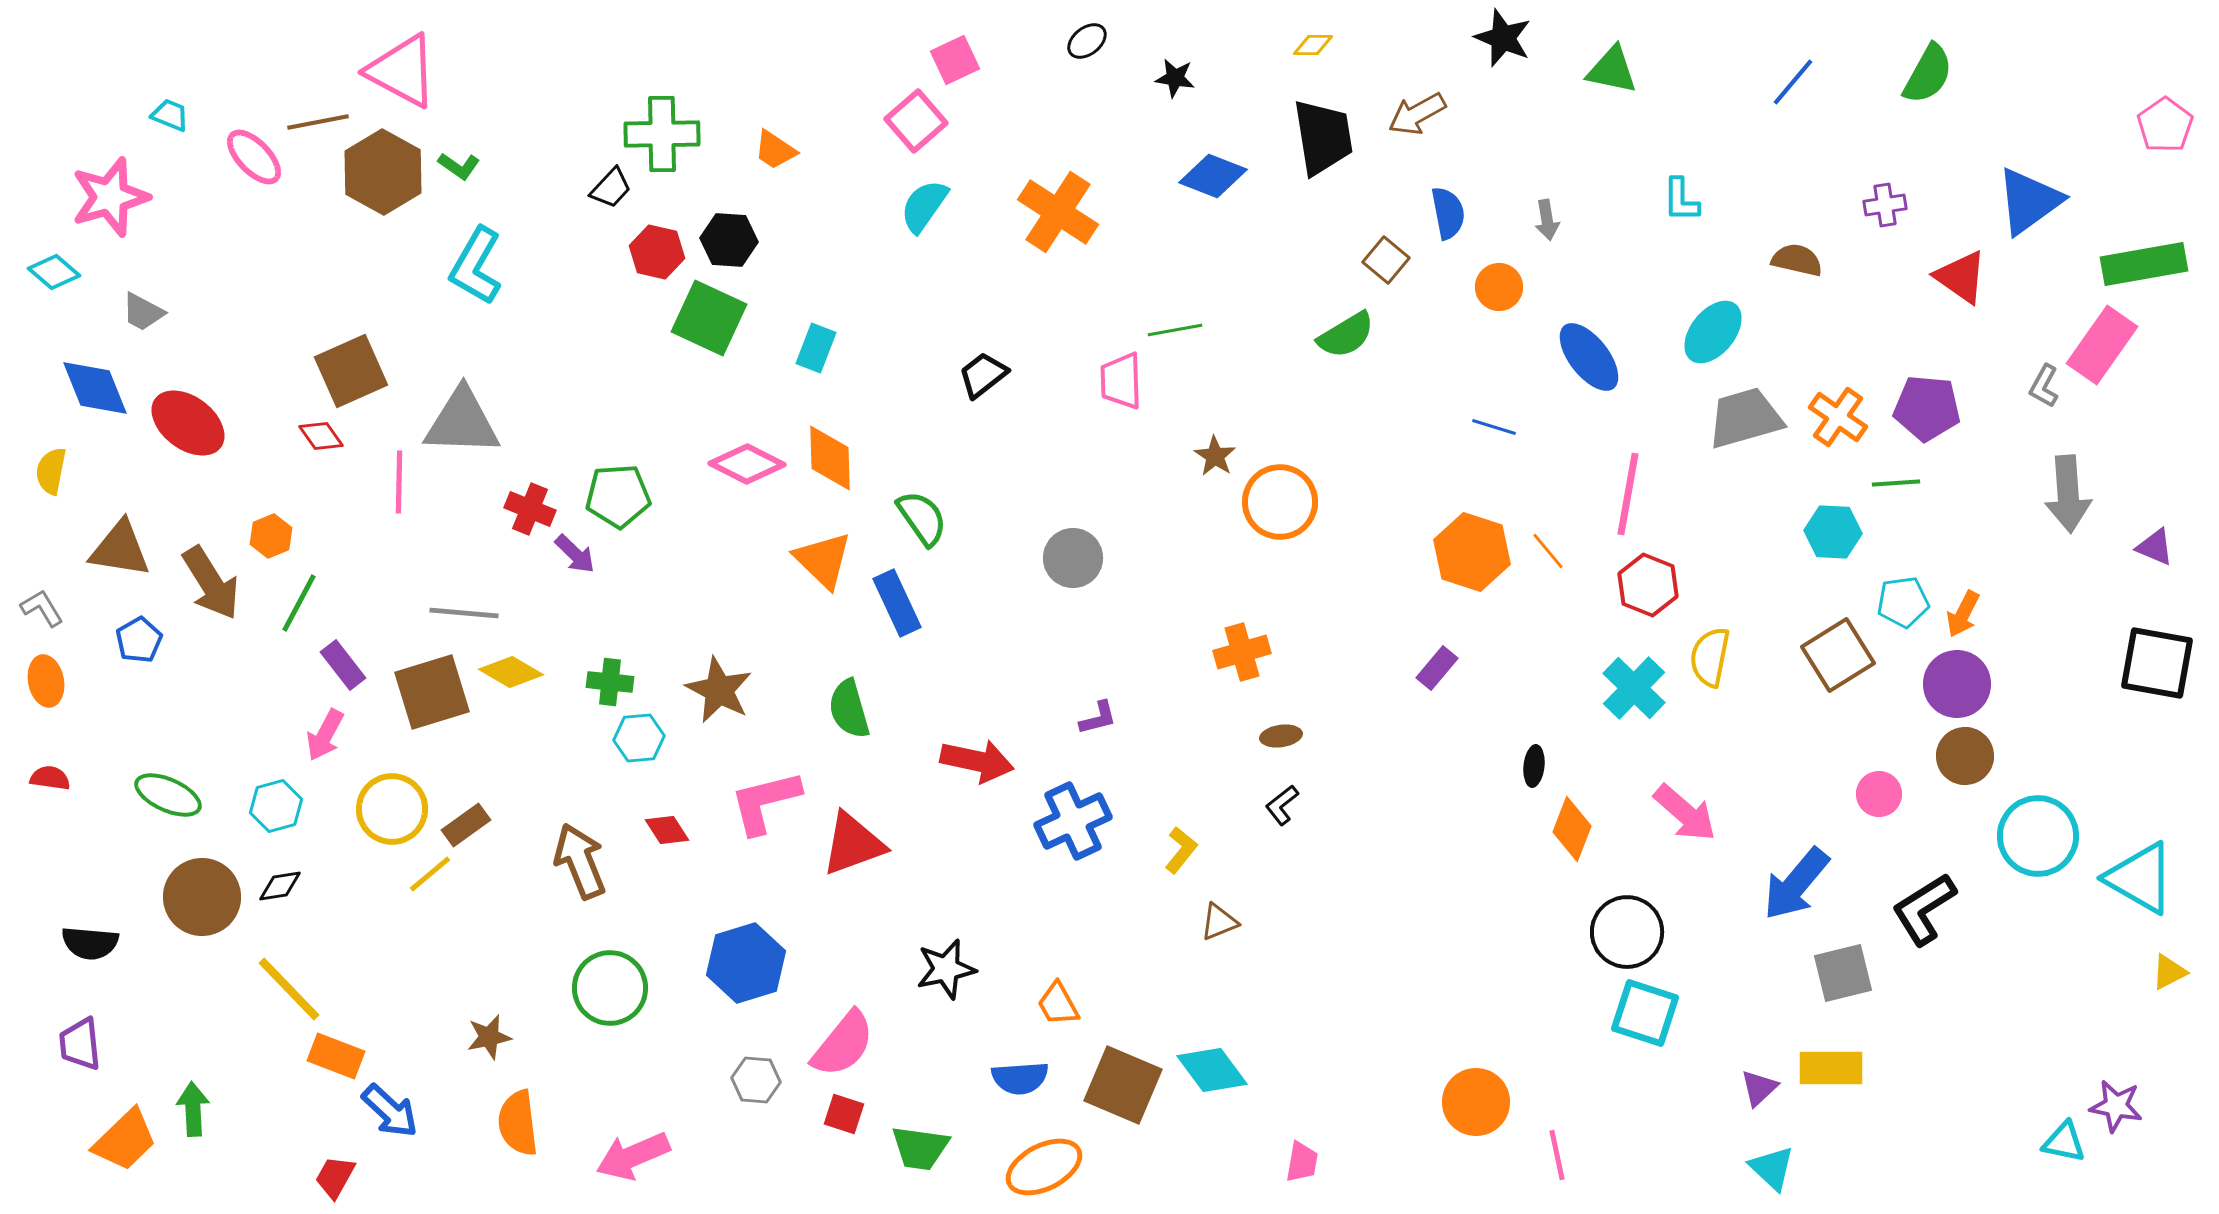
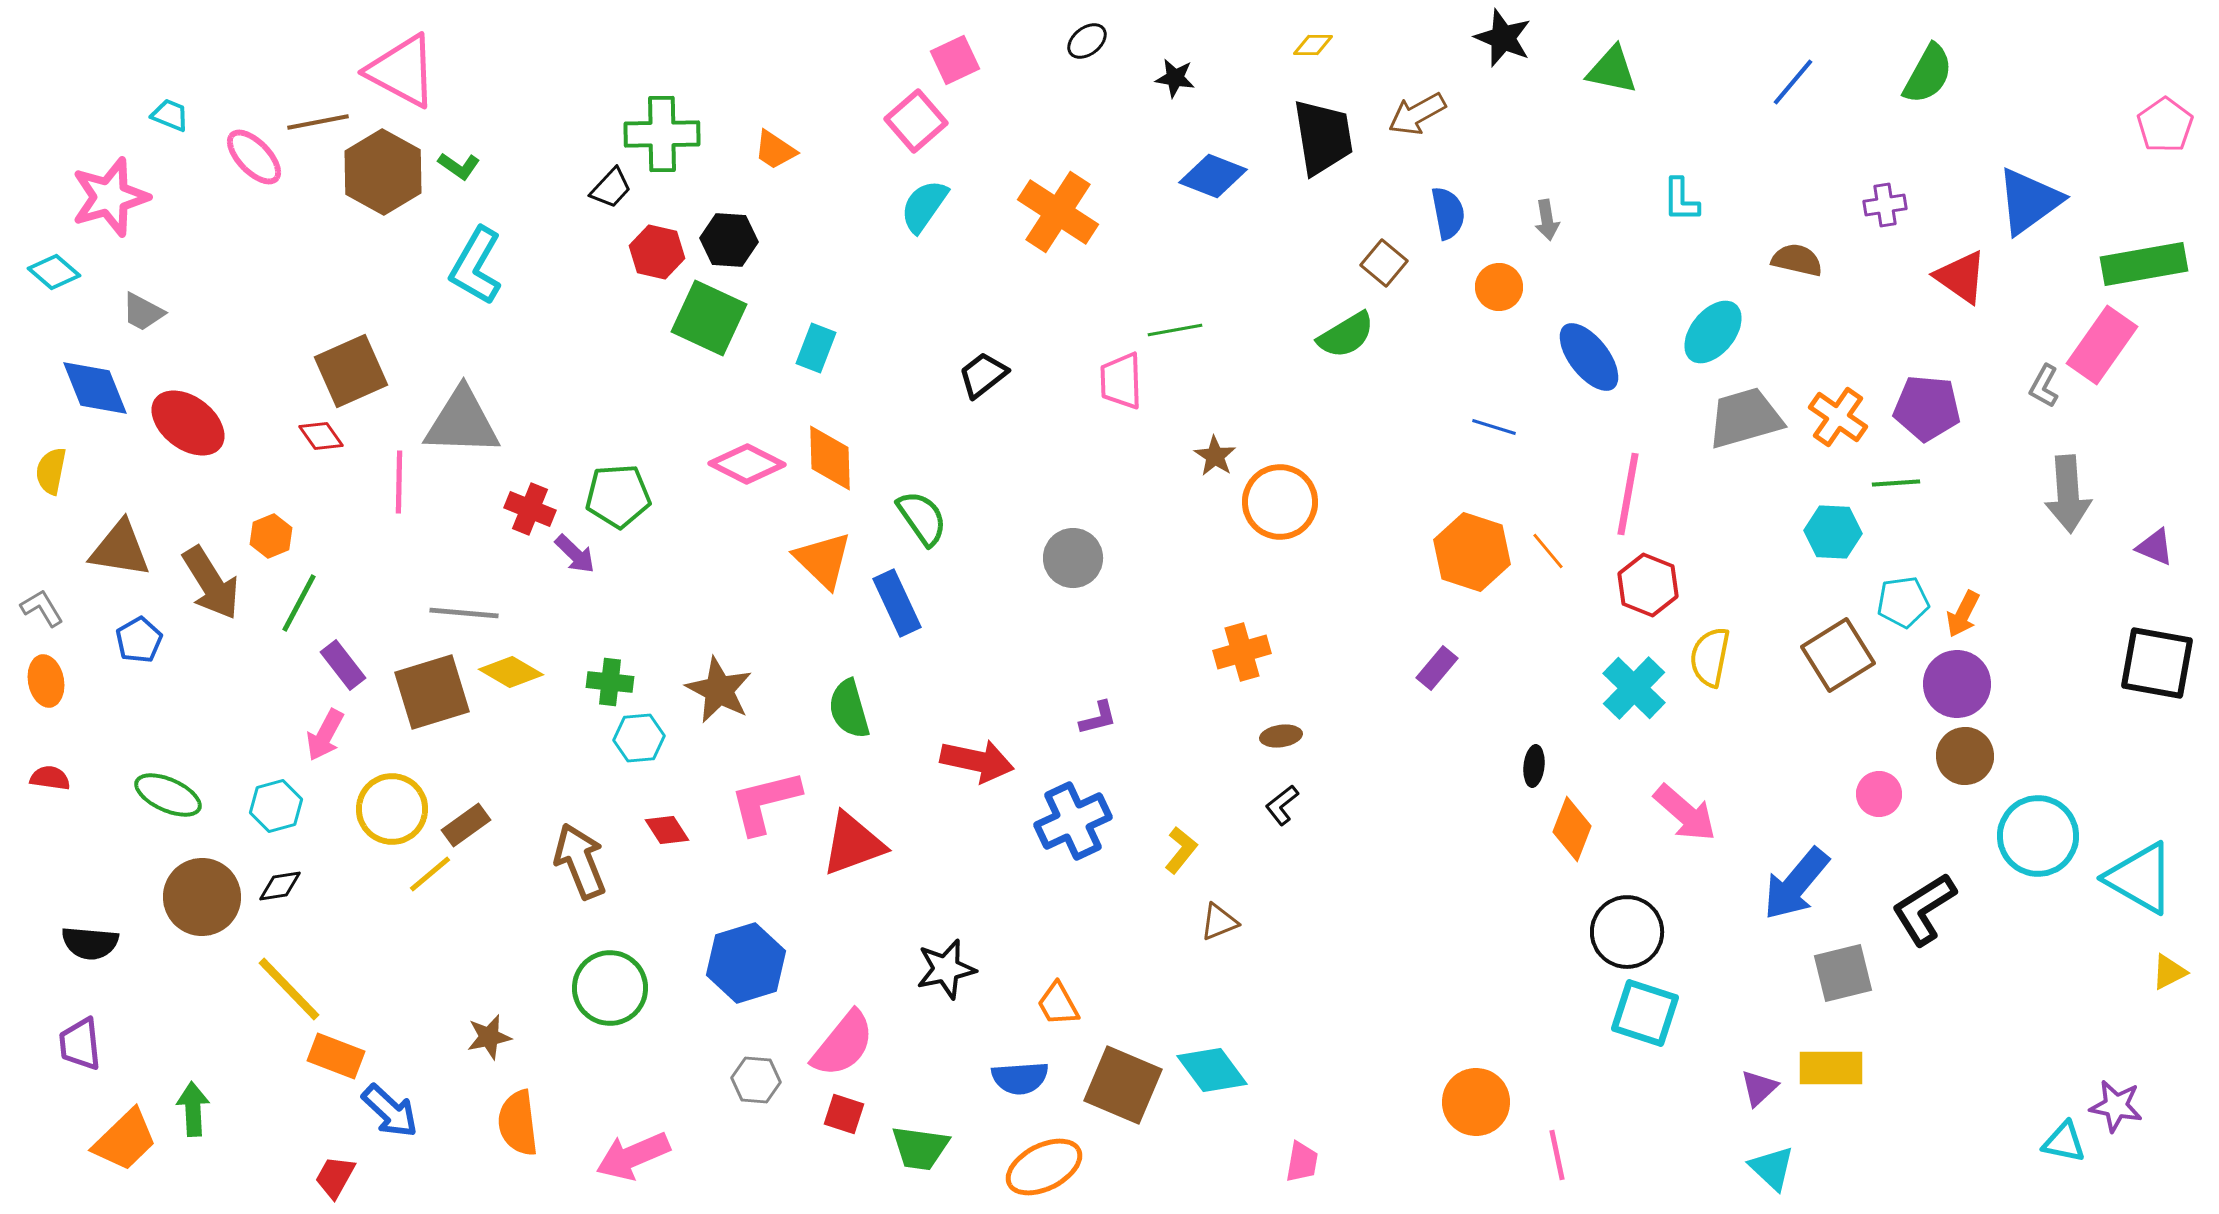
brown square at (1386, 260): moved 2 px left, 3 px down
